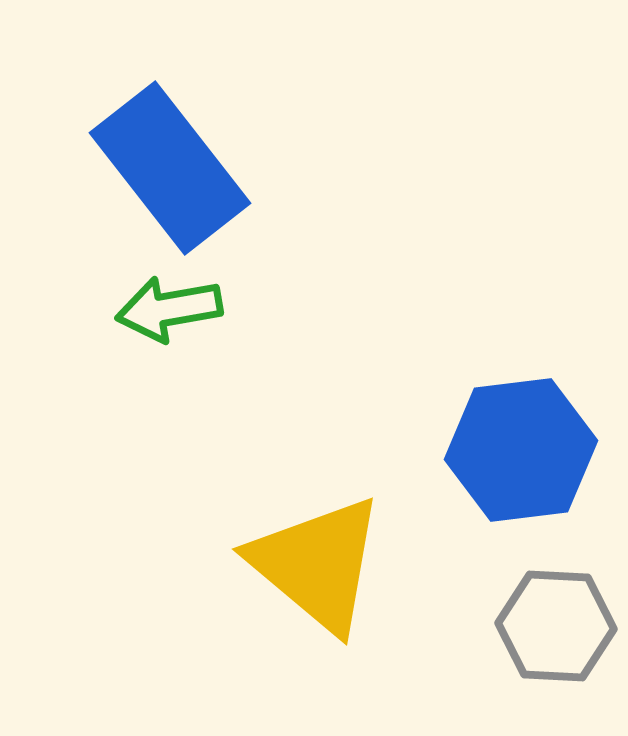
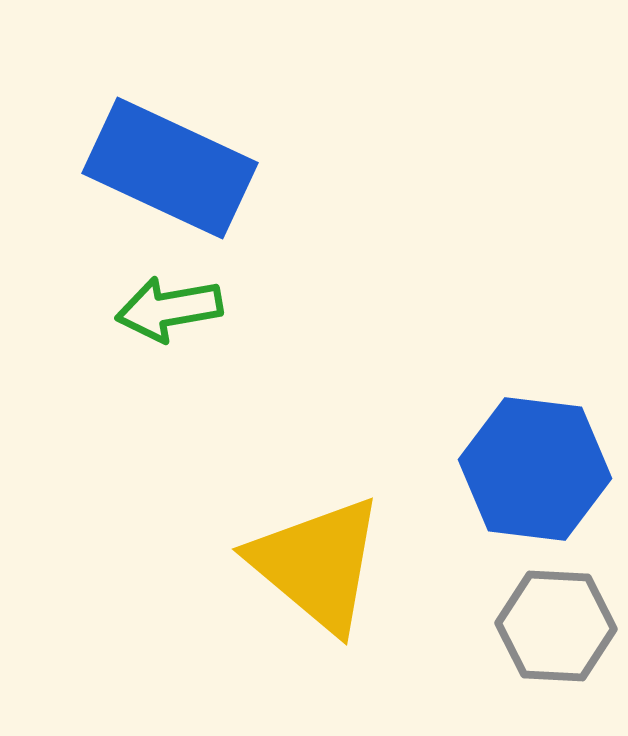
blue rectangle: rotated 27 degrees counterclockwise
blue hexagon: moved 14 px right, 19 px down; rotated 14 degrees clockwise
